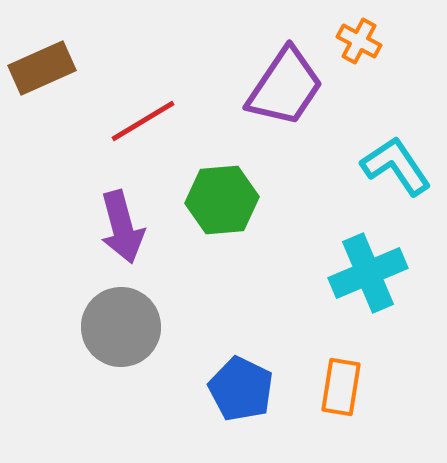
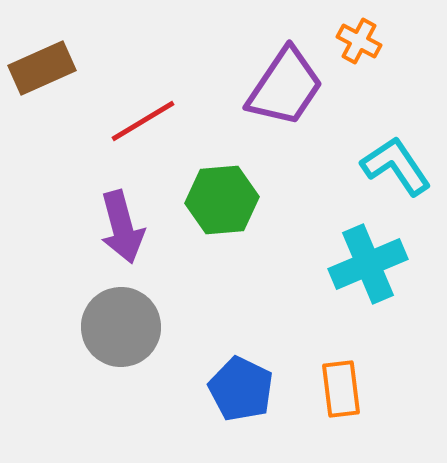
cyan cross: moved 9 px up
orange rectangle: moved 2 px down; rotated 16 degrees counterclockwise
